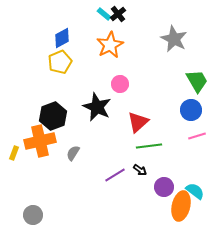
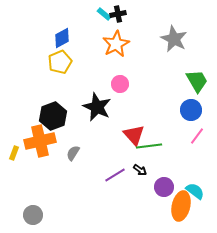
black cross: rotated 28 degrees clockwise
orange star: moved 6 px right, 1 px up
red triangle: moved 4 px left, 13 px down; rotated 30 degrees counterclockwise
pink line: rotated 36 degrees counterclockwise
